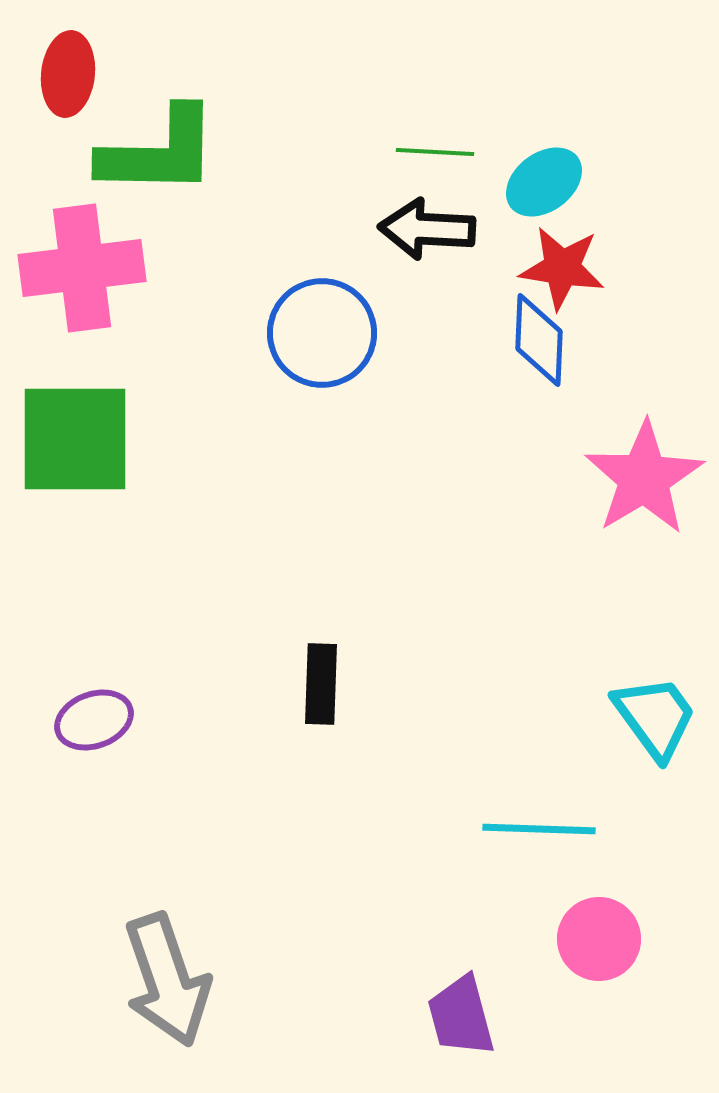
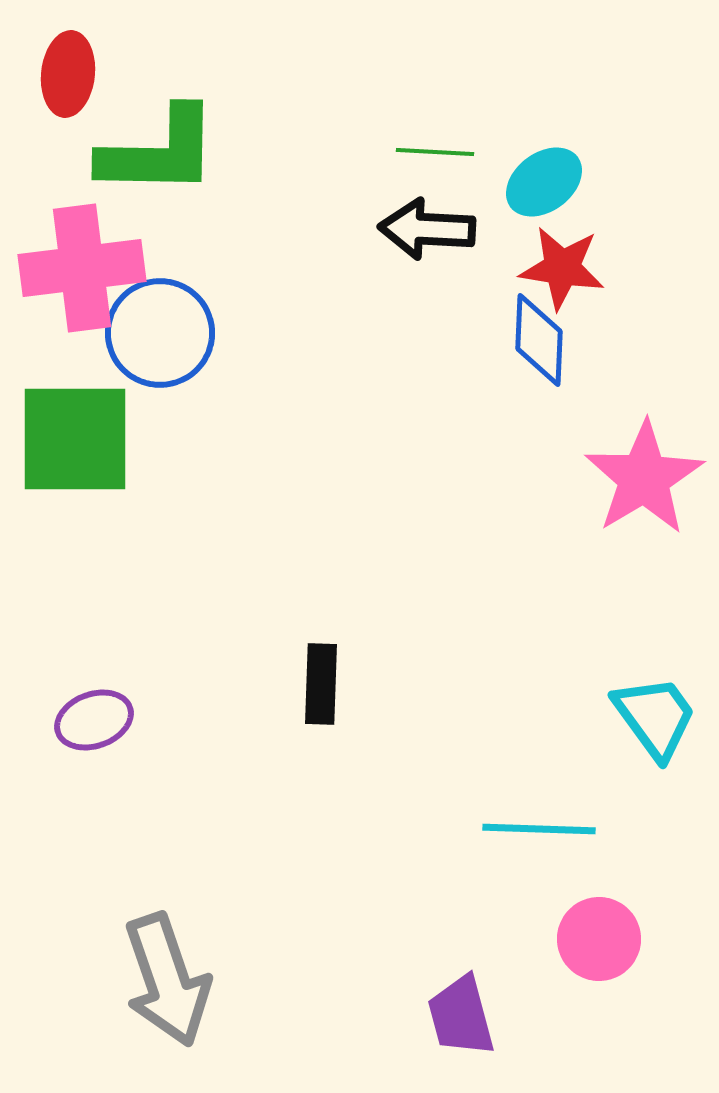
blue circle: moved 162 px left
